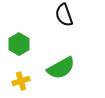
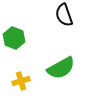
green hexagon: moved 5 px left, 6 px up; rotated 10 degrees counterclockwise
